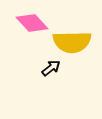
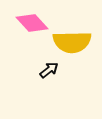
black arrow: moved 2 px left, 2 px down
